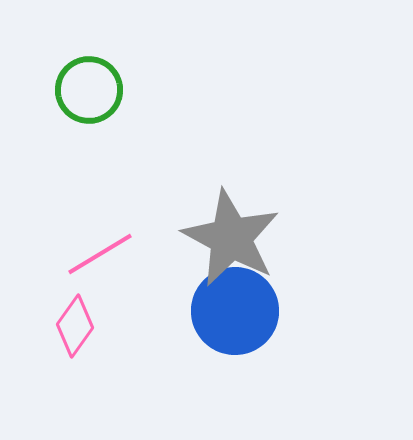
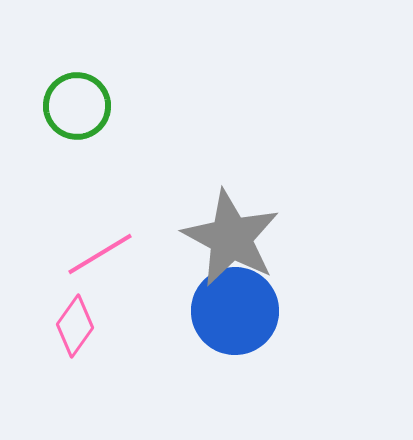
green circle: moved 12 px left, 16 px down
